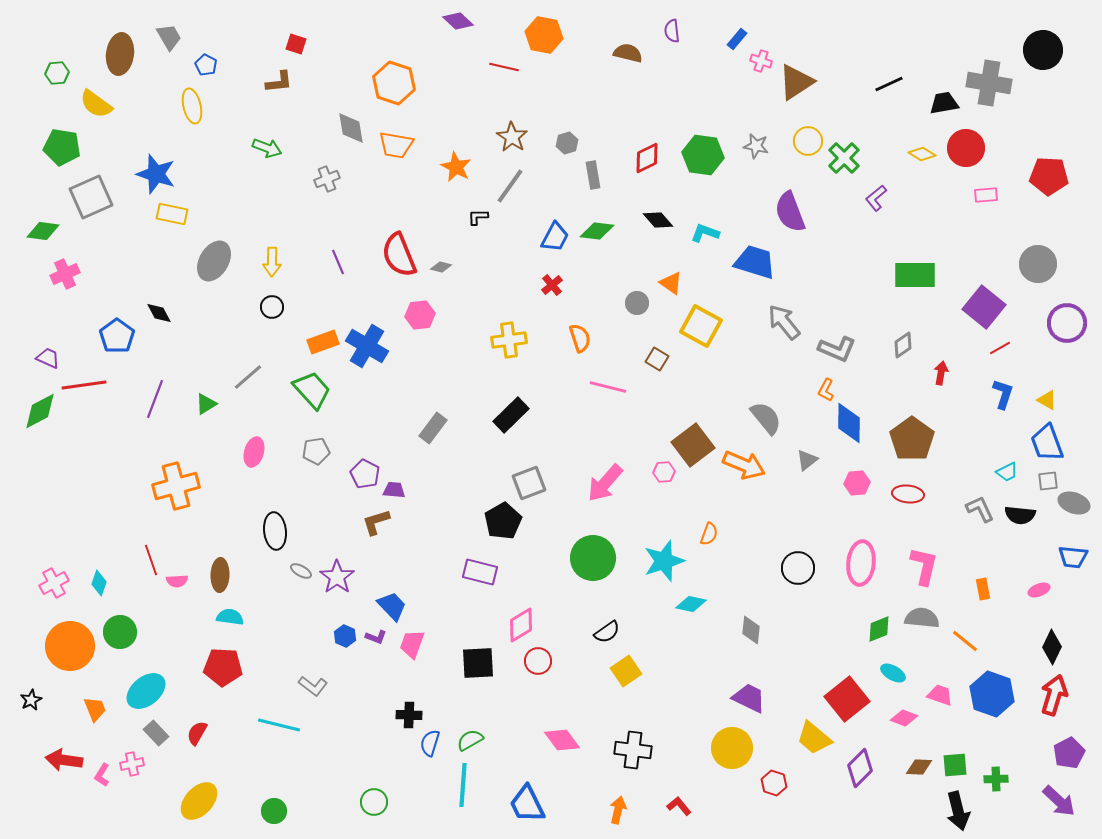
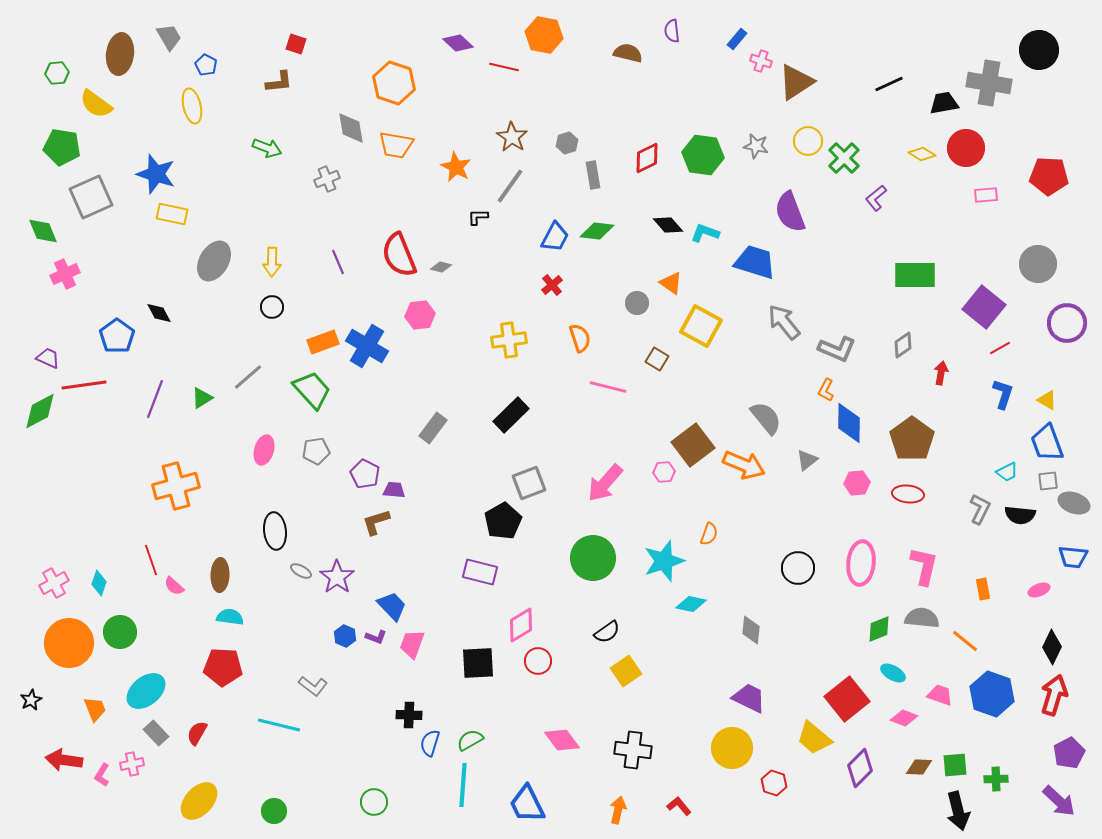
purple diamond at (458, 21): moved 22 px down
black circle at (1043, 50): moved 4 px left
black diamond at (658, 220): moved 10 px right, 5 px down
green diamond at (43, 231): rotated 60 degrees clockwise
green triangle at (206, 404): moved 4 px left, 6 px up
pink ellipse at (254, 452): moved 10 px right, 2 px up
gray L-shape at (980, 509): rotated 52 degrees clockwise
pink semicircle at (177, 581): moved 3 px left, 5 px down; rotated 45 degrees clockwise
orange circle at (70, 646): moved 1 px left, 3 px up
